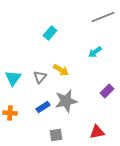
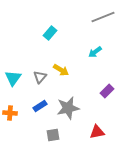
gray star: moved 2 px right, 7 px down
blue rectangle: moved 3 px left, 1 px up
gray square: moved 3 px left
